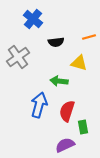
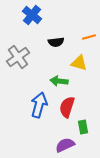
blue cross: moved 1 px left, 4 px up
red semicircle: moved 4 px up
